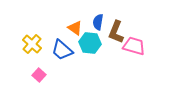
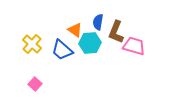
orange triangle: moved 2 px down
cyan hexagon: rotated 10 degrees counterclockwise
pink square: moved 4 px left, 9 px down
